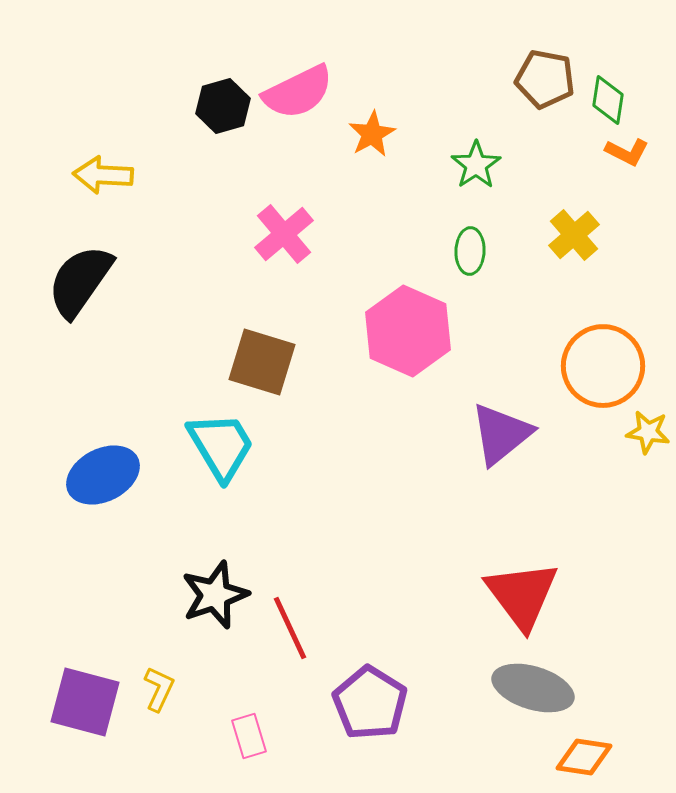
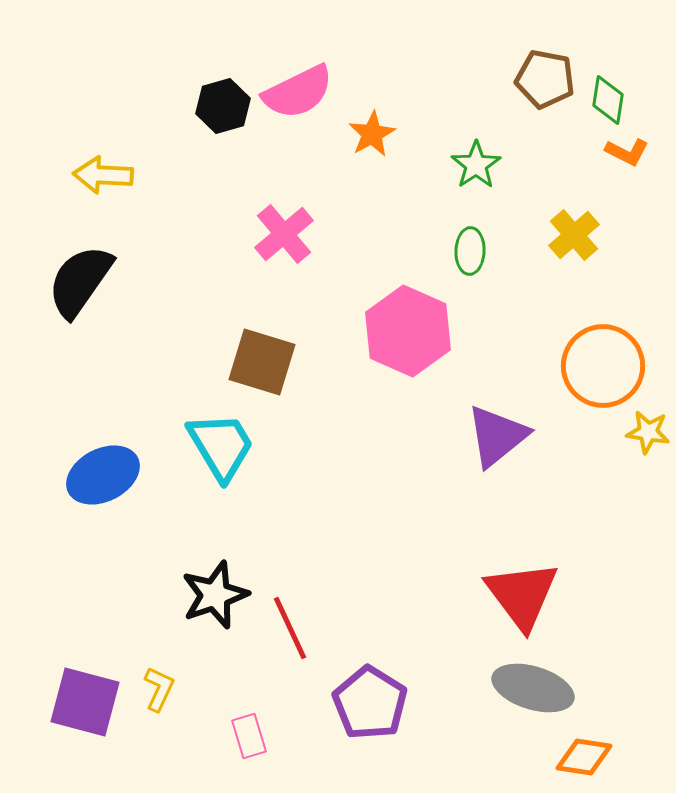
purple triangle: moved 4 px left, 2 px down
